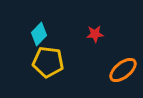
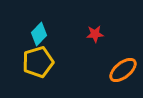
yellow pentagon: moved 10 px left; rotated 24 degrees counterclockwise
